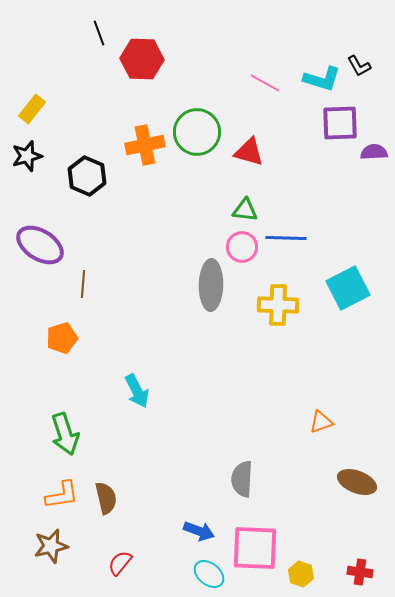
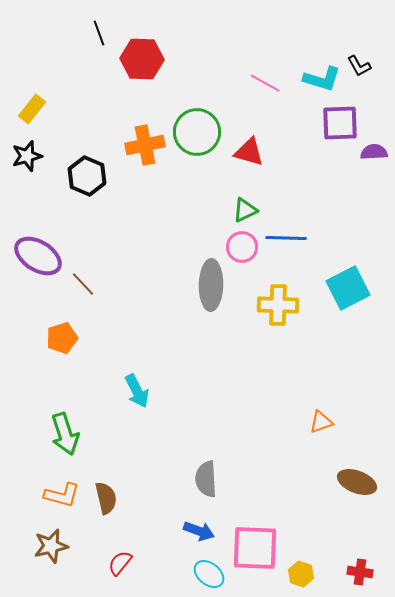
green triangle: rotated 32 degrees counterclockwise
purple ellipse: moved 2 px left, 11 px down
brown line: rotated 48 degrees counterclockwise
gray semicircle: moved 36 px left; rotated 6 degrees counterclockwise
orange L-shape: rotated 24 degrees clockwise
